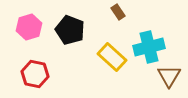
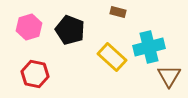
brown rectangle: rotated 42 degrees counterclockwise
